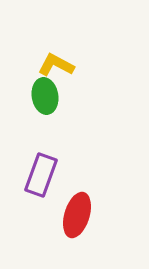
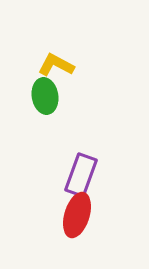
purple rectangle: moved 40 px right
